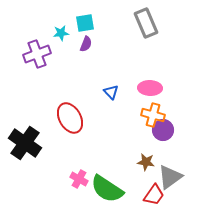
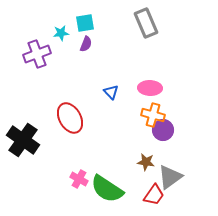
black cross: moved 2 px left, 3 px up
